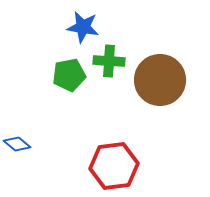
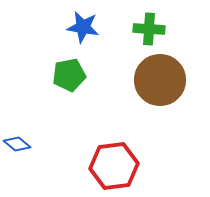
green cross: moved 40 px right, 32 px up
